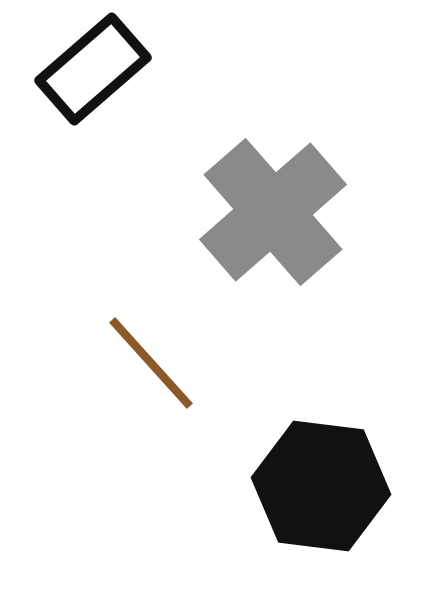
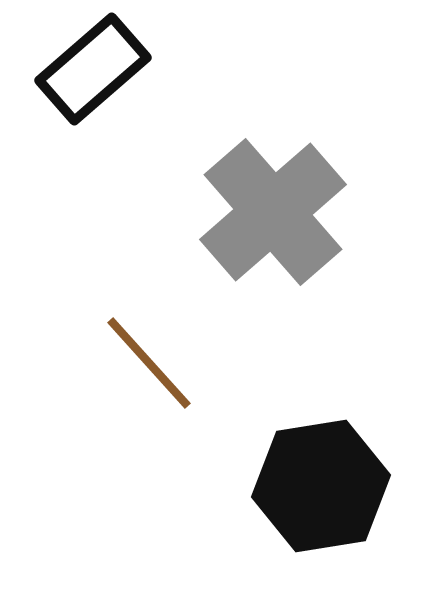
brown line: moved 2 px left
black hexagon: rotated 16 degrees counterclockwise
